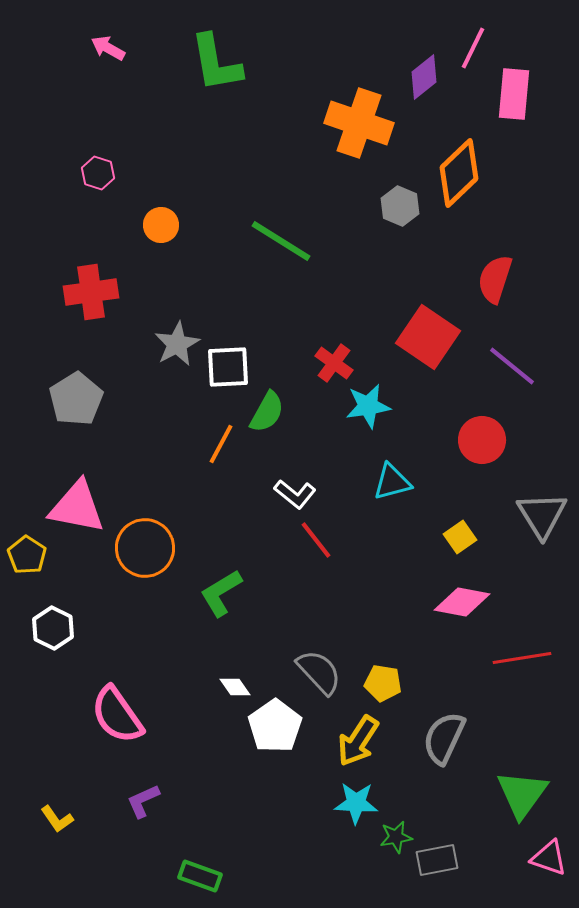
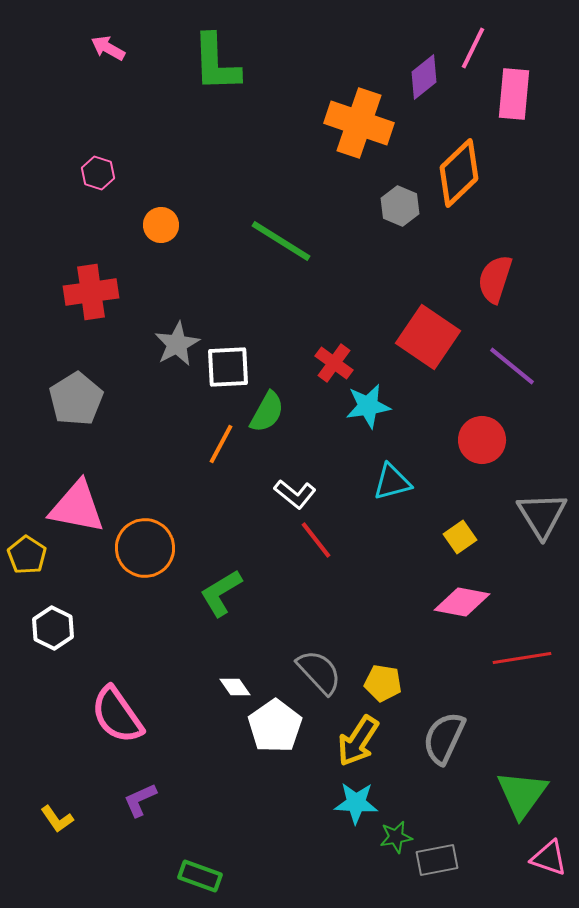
green L-shape at (216, 63): rotated 8 degrees clockwise
purple L-shape at (143, 801): moved 3 px left, 1 px up
